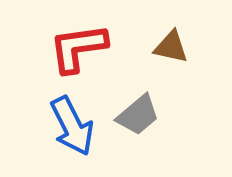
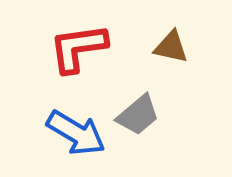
blue arrow: moved 4 px right, 7 px down; rotated 32 degrees counterclockwise
